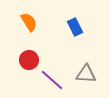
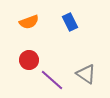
orange semicircle: rotated 102 degrees clockwise
blue rectangle: moved 5 px left, 5 px up
gray triangle: rotated 30 degrees clockwise
